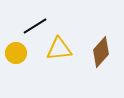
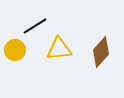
yellow circle: moved 1 px left, 3 px up
